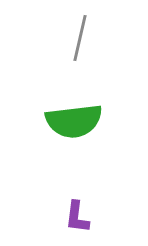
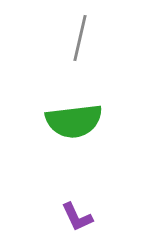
purple L-shape: rotated 32 degrees counterclockwise
